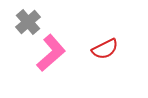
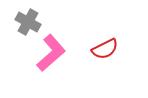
gray cross: rotated 20 degrees counterclockwise
